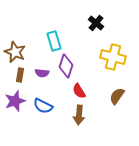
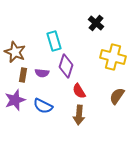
brown rectangle: moved 3 px right
purple star: moved 1 px up
